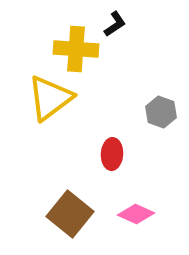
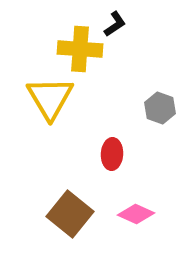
yellow cross: moved 4 px right
yellow triangle: rotated 24 degrees counterclockwise
gray hexagon: moved 1 px left, 4 px up
